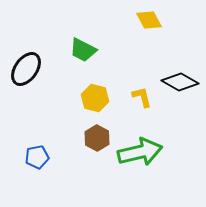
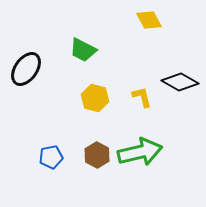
brown hexagon: moved 17 px down
blue pentagon: moved 14 px right
